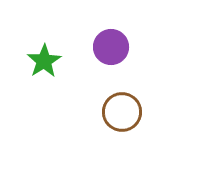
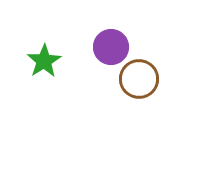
brown circle: moved 17 px right, 33 px up
